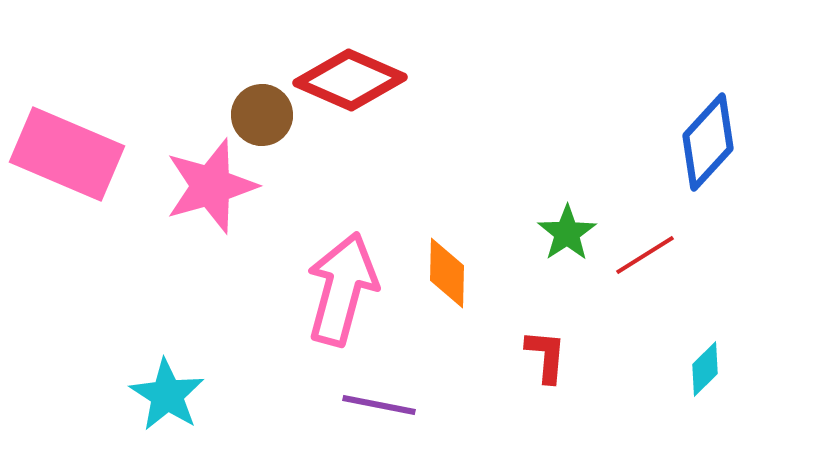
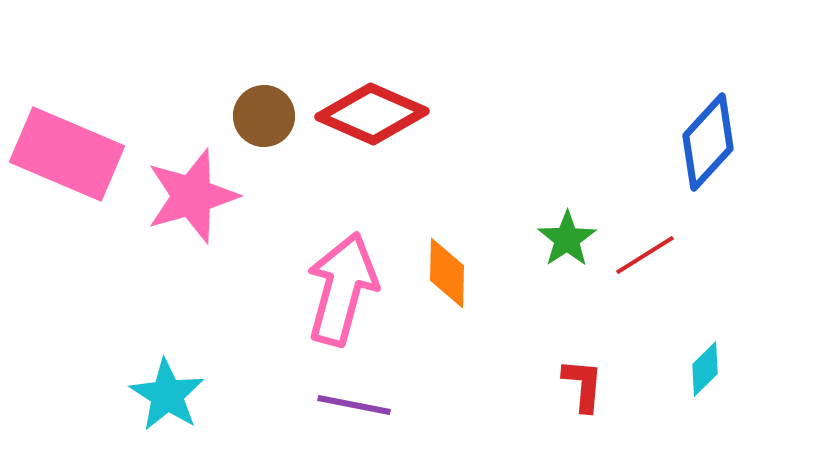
red diamond: moved 22 px right, 34 px down
brown circle: moved 2 px right, 1 px down
pink star: moved 19 px left, 10 px down
green star: moved 6 px down
red L-shape: moved 37 px right, 29 px down
purple line: moved 25 px left
